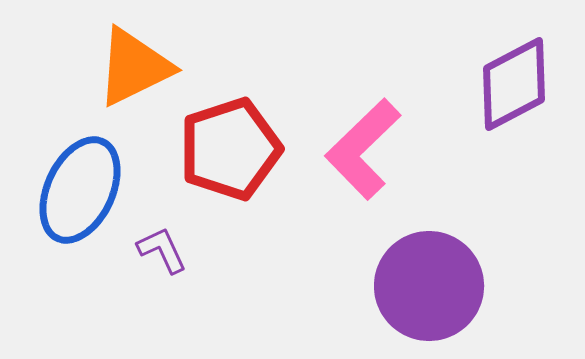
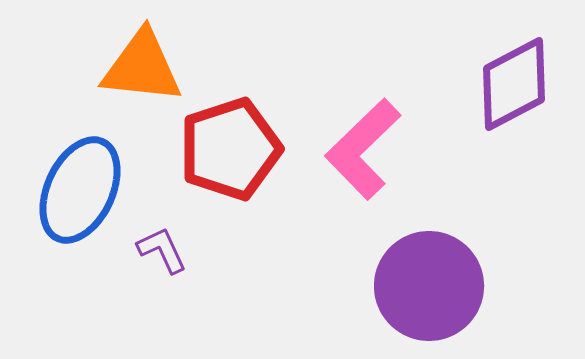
orange triangle: moved 8 px right; rotated 32 degrees clockwise
